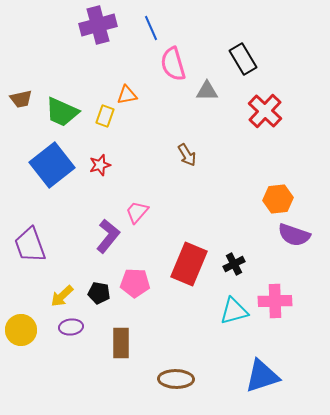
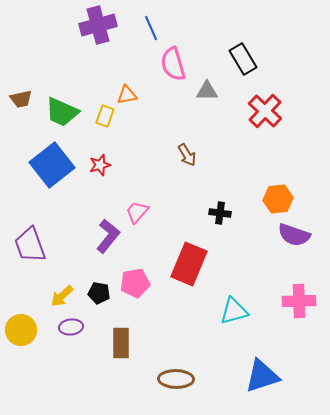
black cross: moved 14 px left, 51 px up; rotated 35 degrees clockwise
pink pentagon: rotated 12 degrees counterclockwise
pink cross: moved 24 px right
